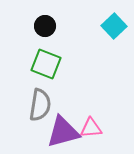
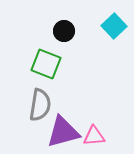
black circle: moved 19 px right, 5 px down
pink triangle: moved 3 px right, 8 px down
